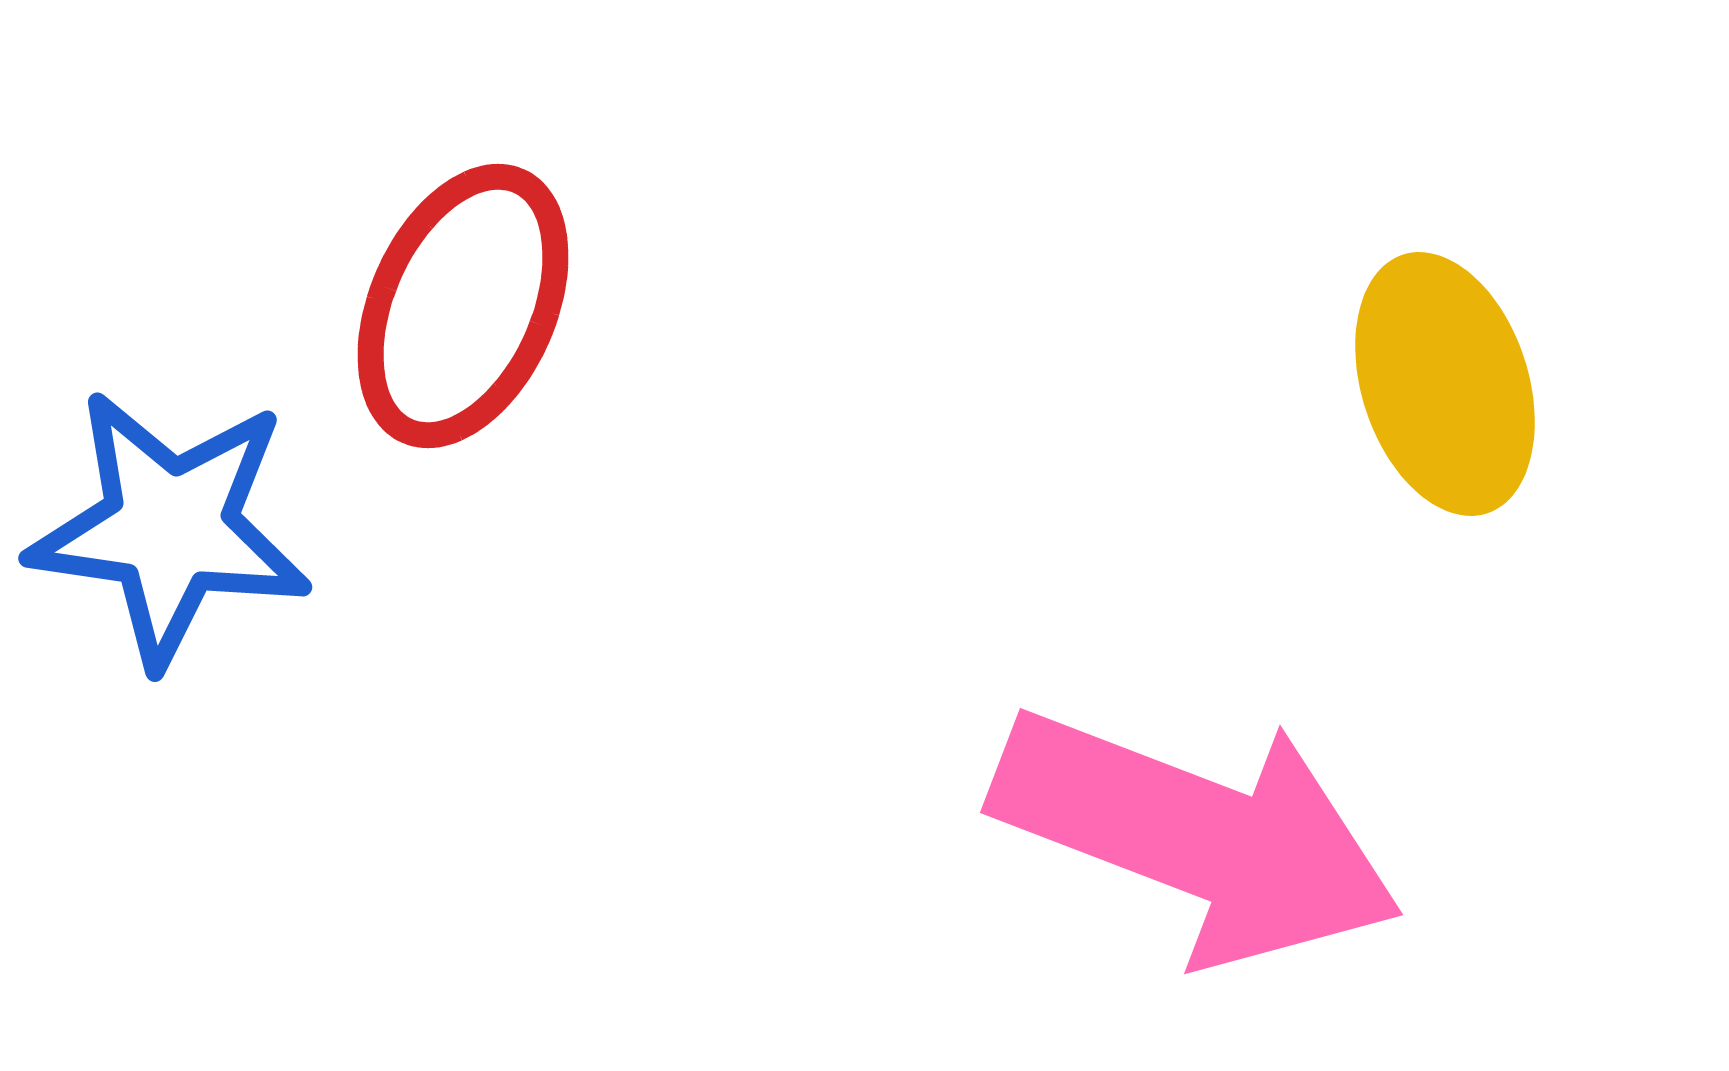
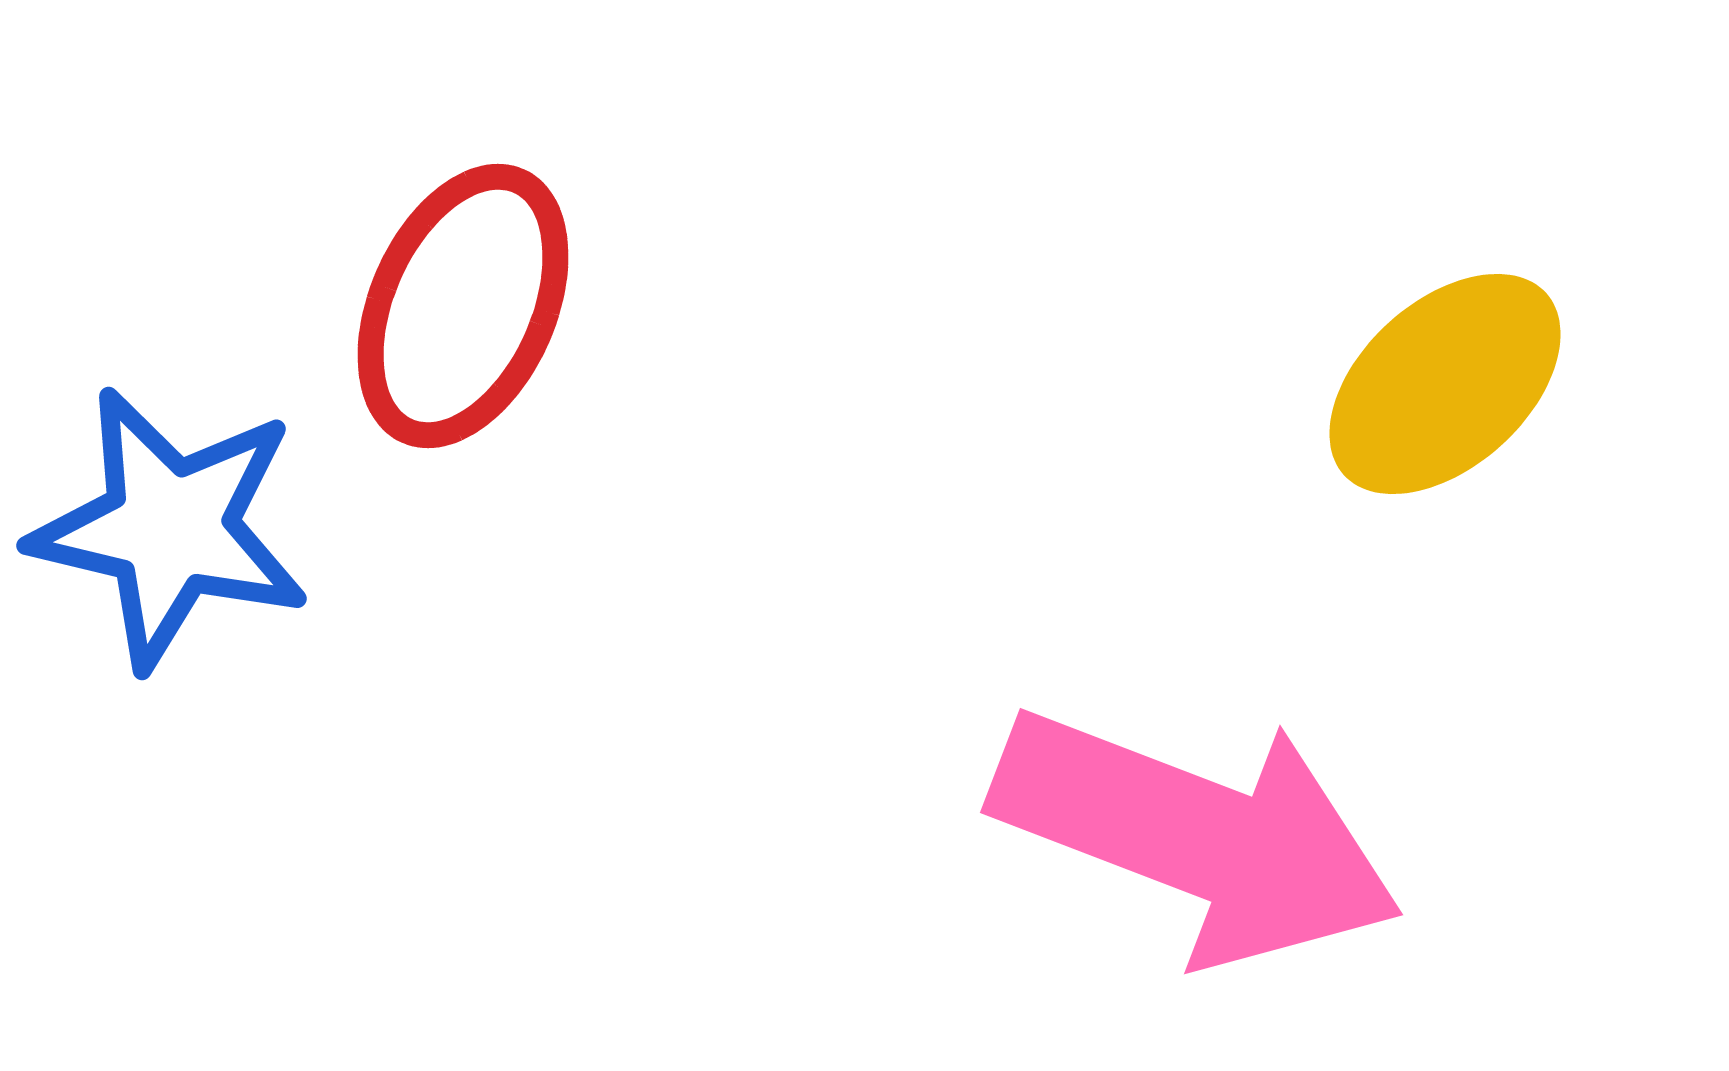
yellow ellipse: rotated 66 degrees clockwise
blue star: rotated 5 degrees clockwise
